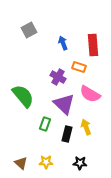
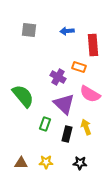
gray square: rotated 35 degrees clockwise
blue arrow: moved 4 px right, 12 px up; rotated 72 degrees counterclockwise
brown triangle: rotated 40 degrees counterclockwise
